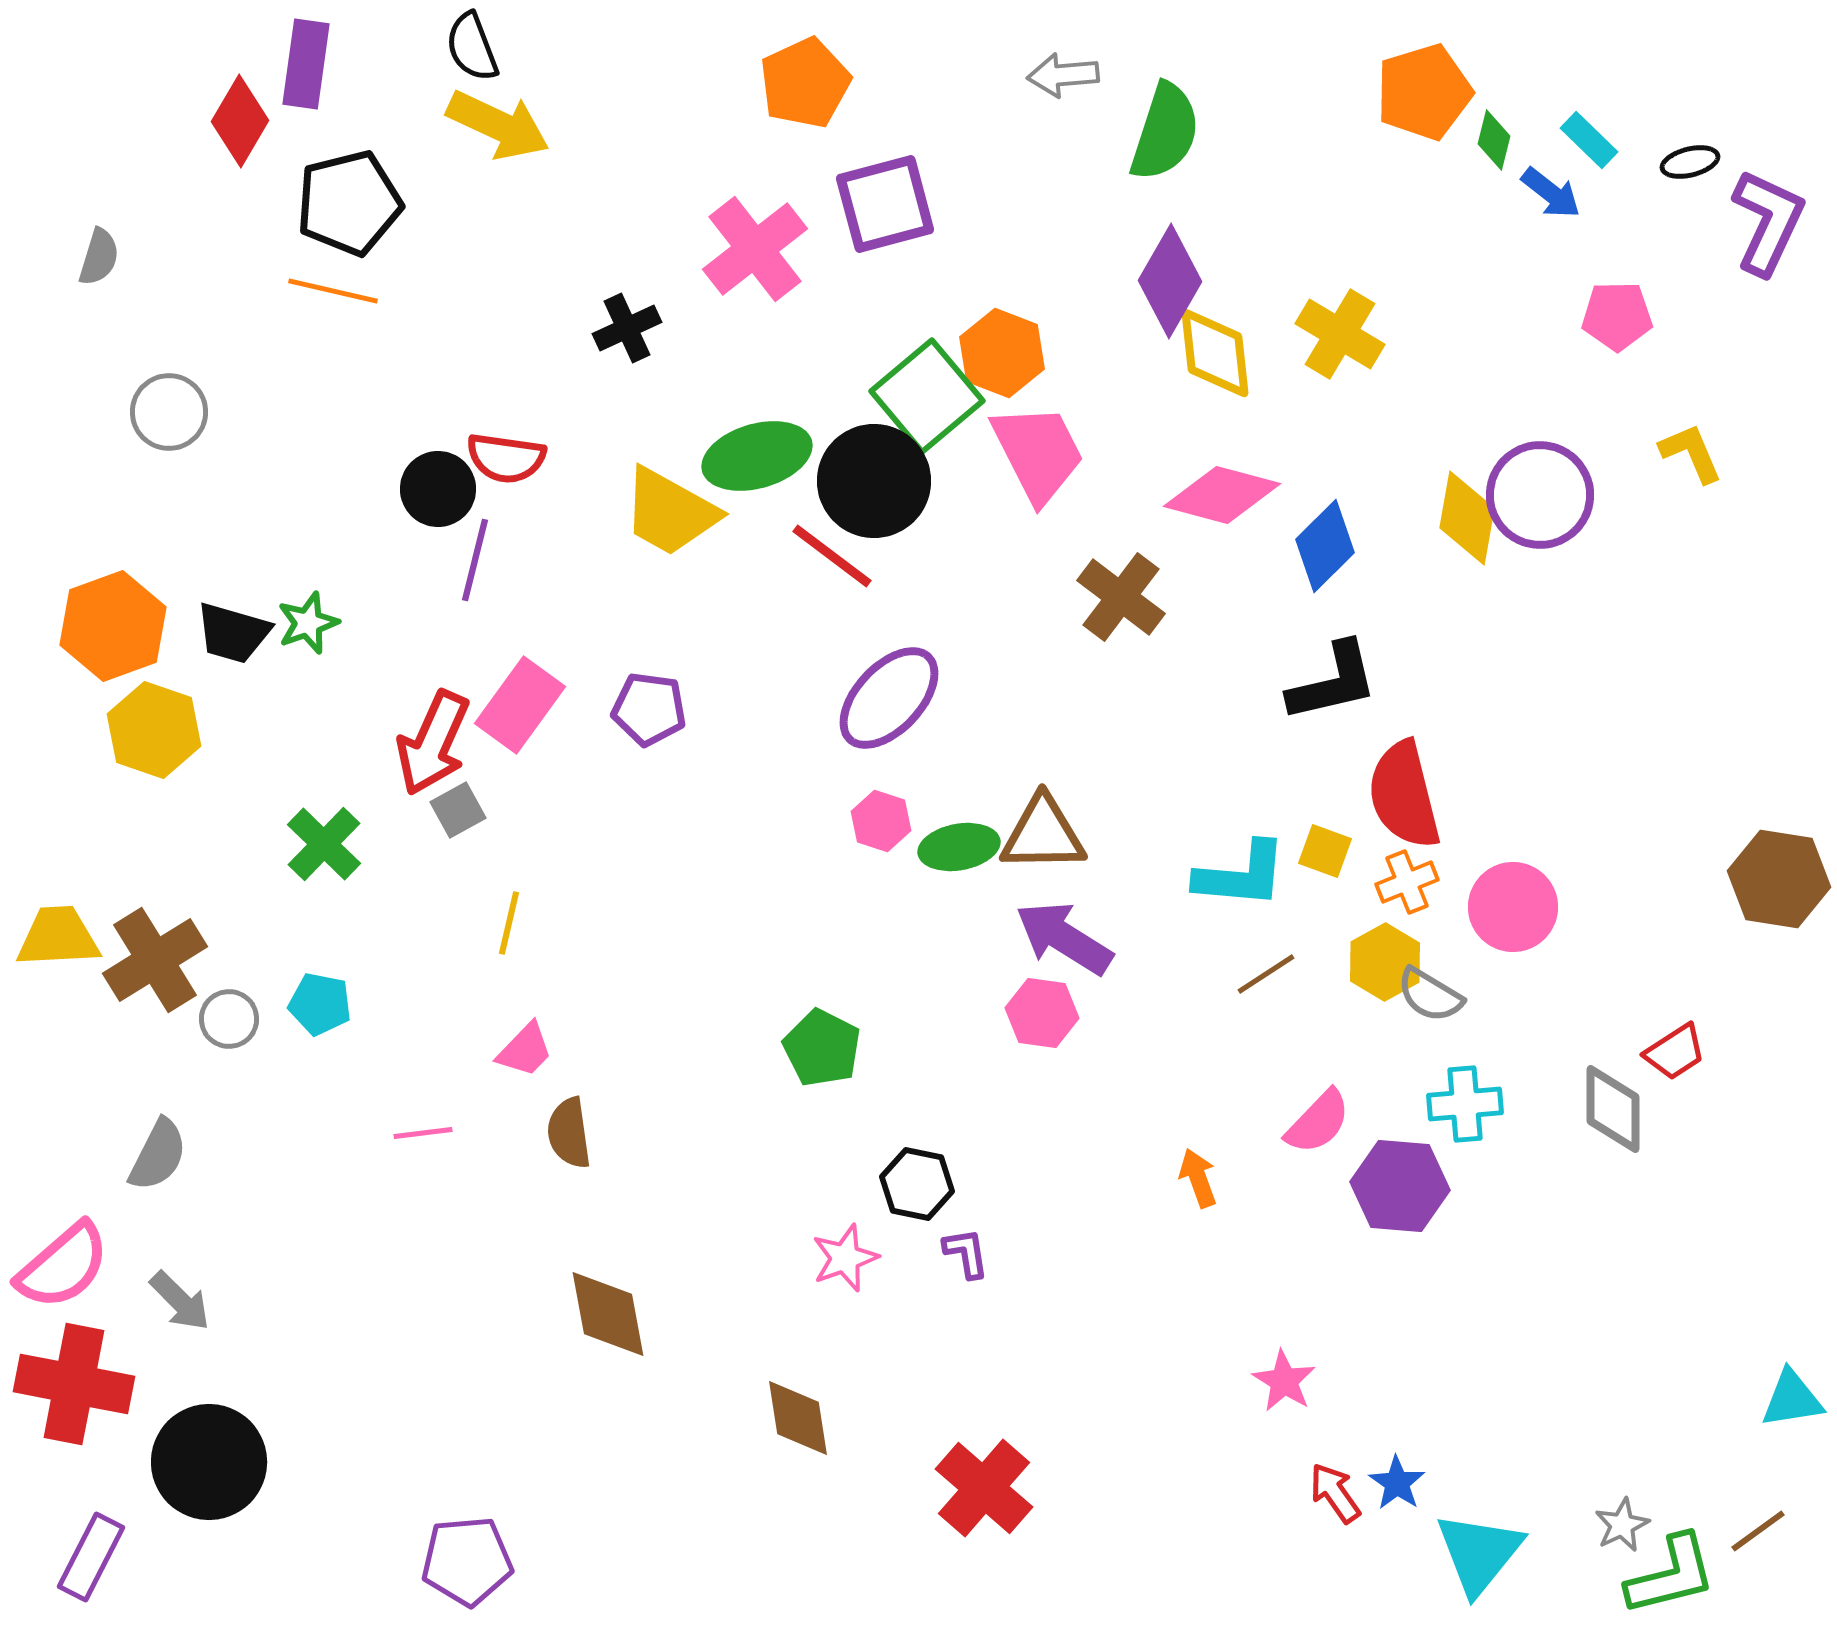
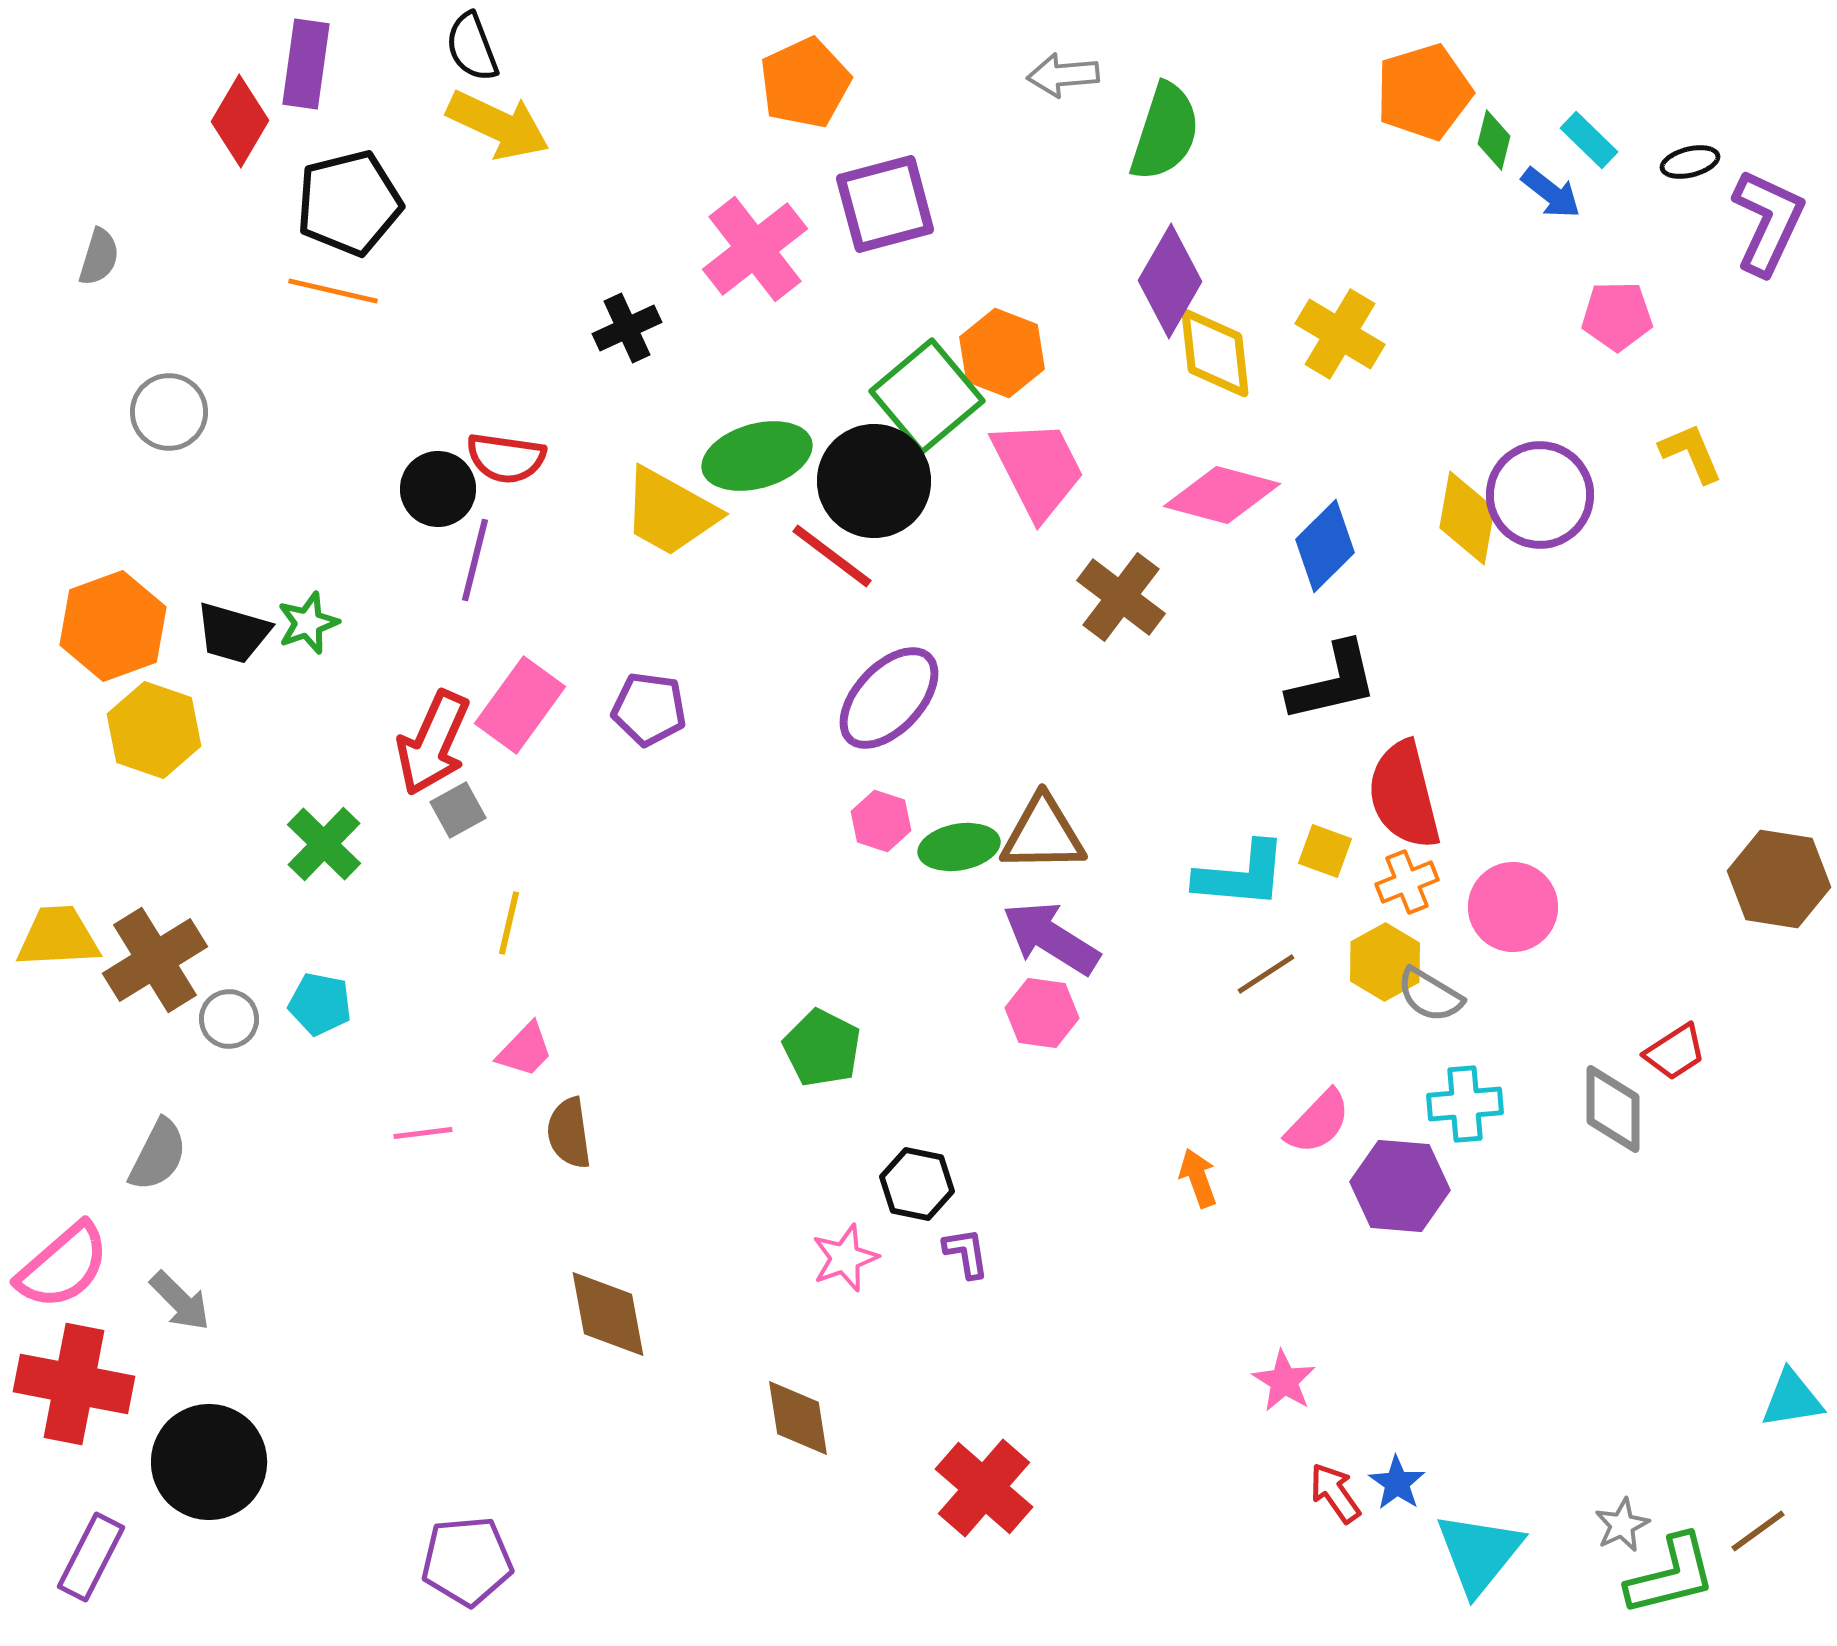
pink trapezoid at (1038, 453): moved 16 px down
purple arrow at (1064, 938): moved 13 px left
